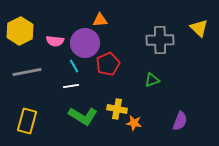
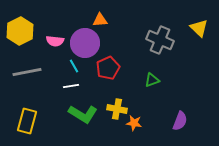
gray cross: rotated 24 degrees clockwise
red pentagon: moved 4 px down
green L-shape: moved 2 px up
